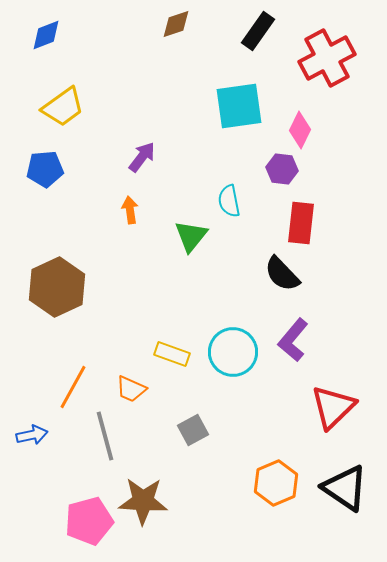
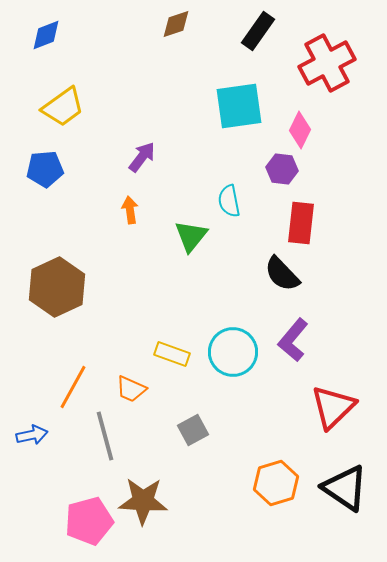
red cross: moved 5 px down
orange hexagon: rotated 6 degrees clockwise
